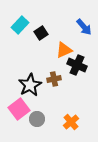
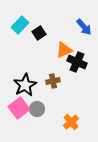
black square: moved 2 px left
black cross: moved 3 px up
brown cross: moved 1 px left, 2 px down
black star: moved 5 px left
pink square: moved 1 px up
gray circle: moved 10 px up
